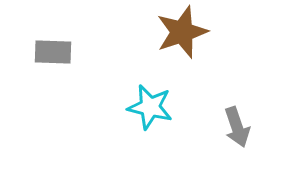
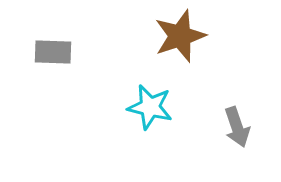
brown star: moved 2 px left, 4 px down
